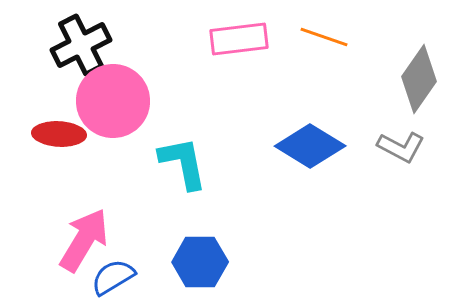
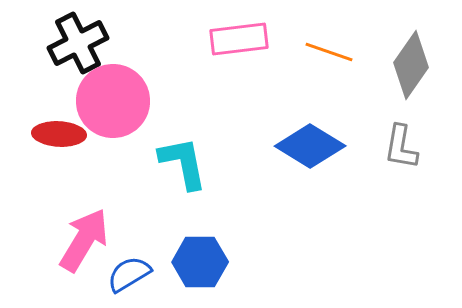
orange line: moved 5 px right, 15 px down
black cross: moved 3 px left, 2 px up
gray diamond: moved 8 px left, 14 px up
gray L-shape: rotated 72 degrees clockwise
blue semicircle: moved 16 px right, 3 px up
